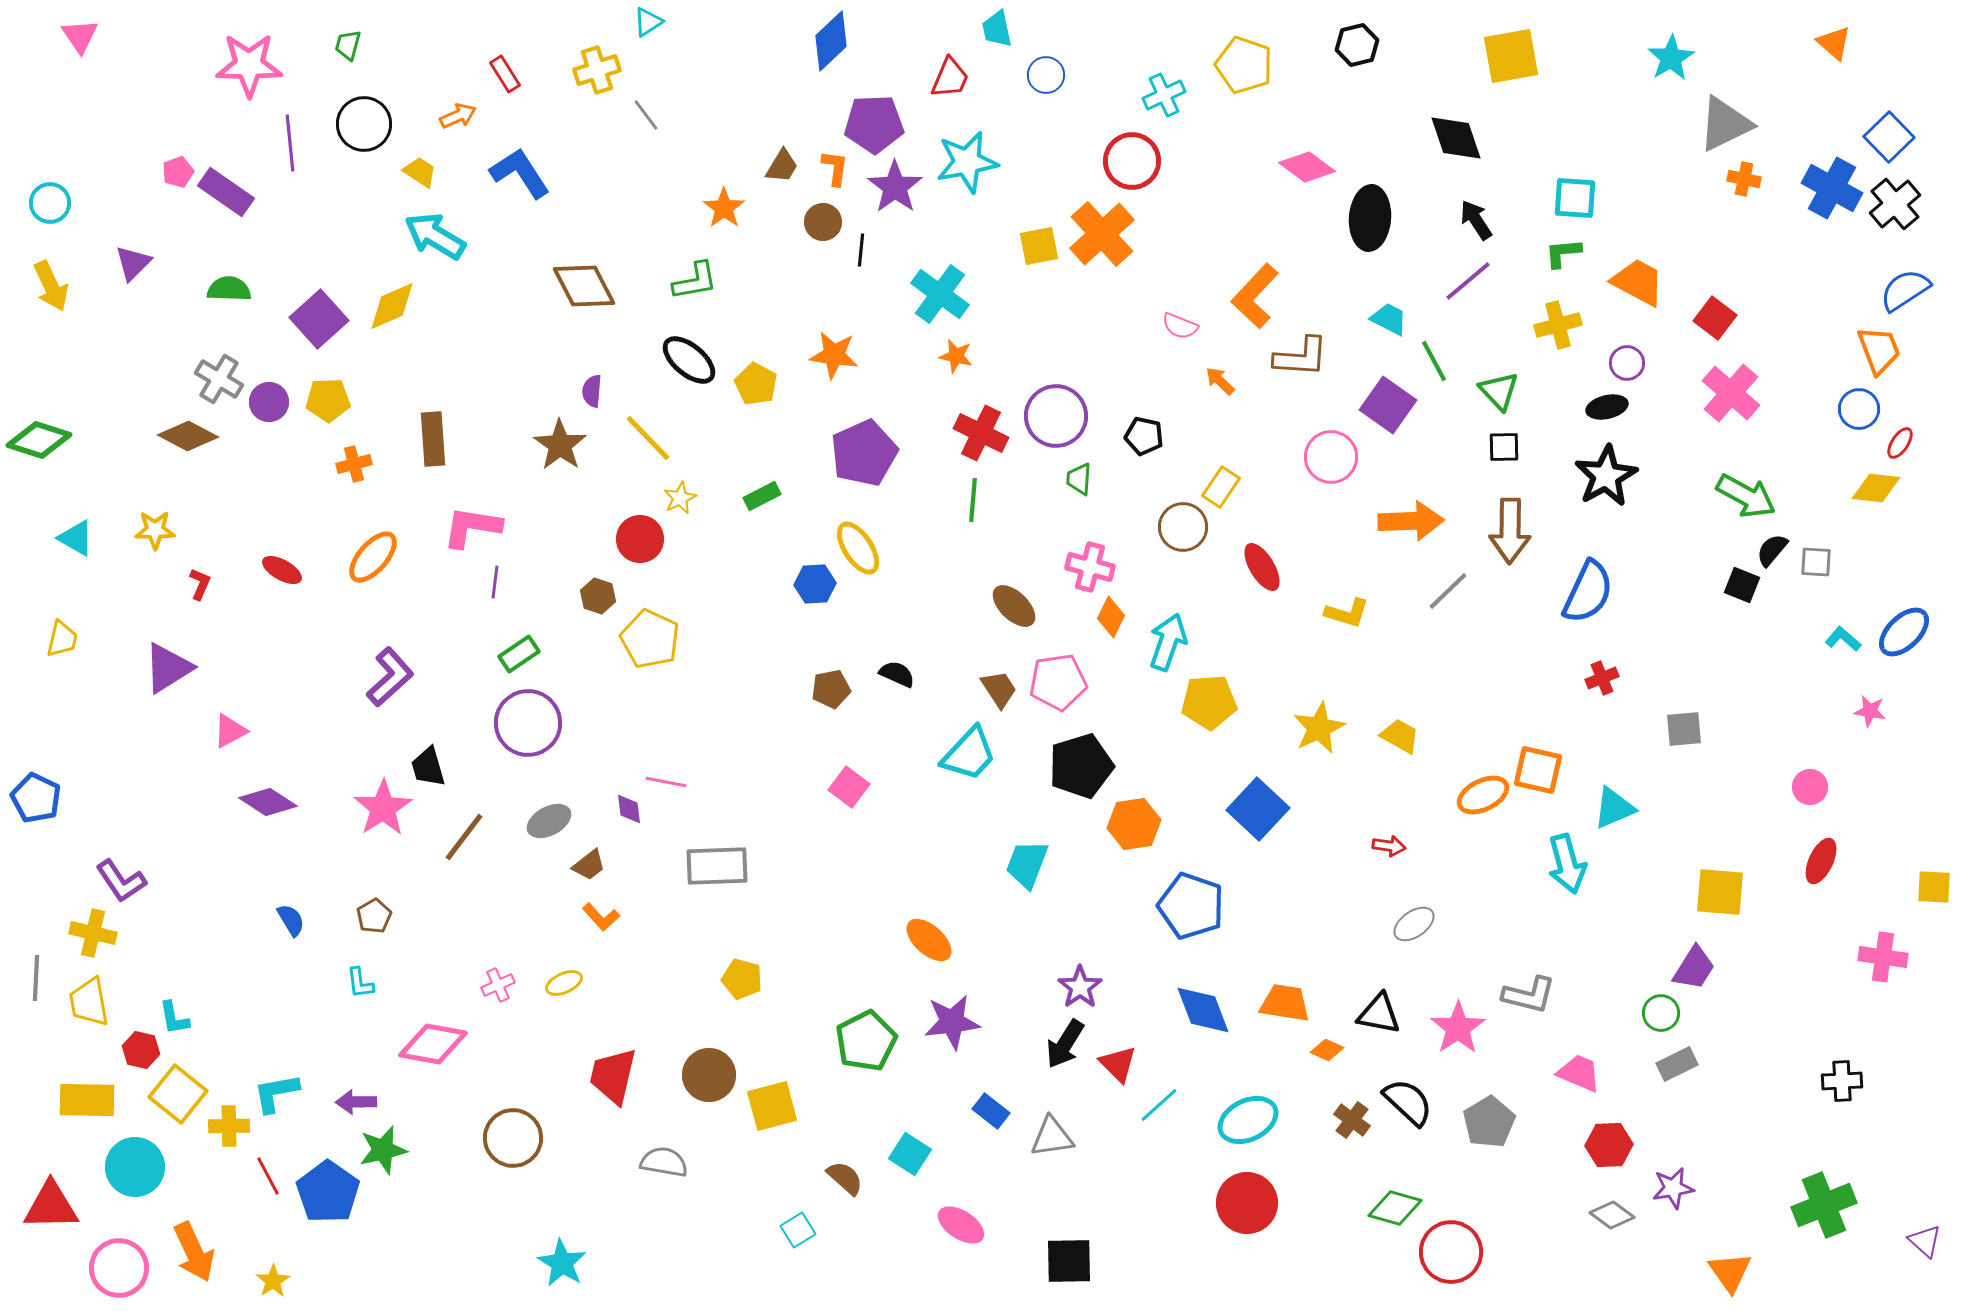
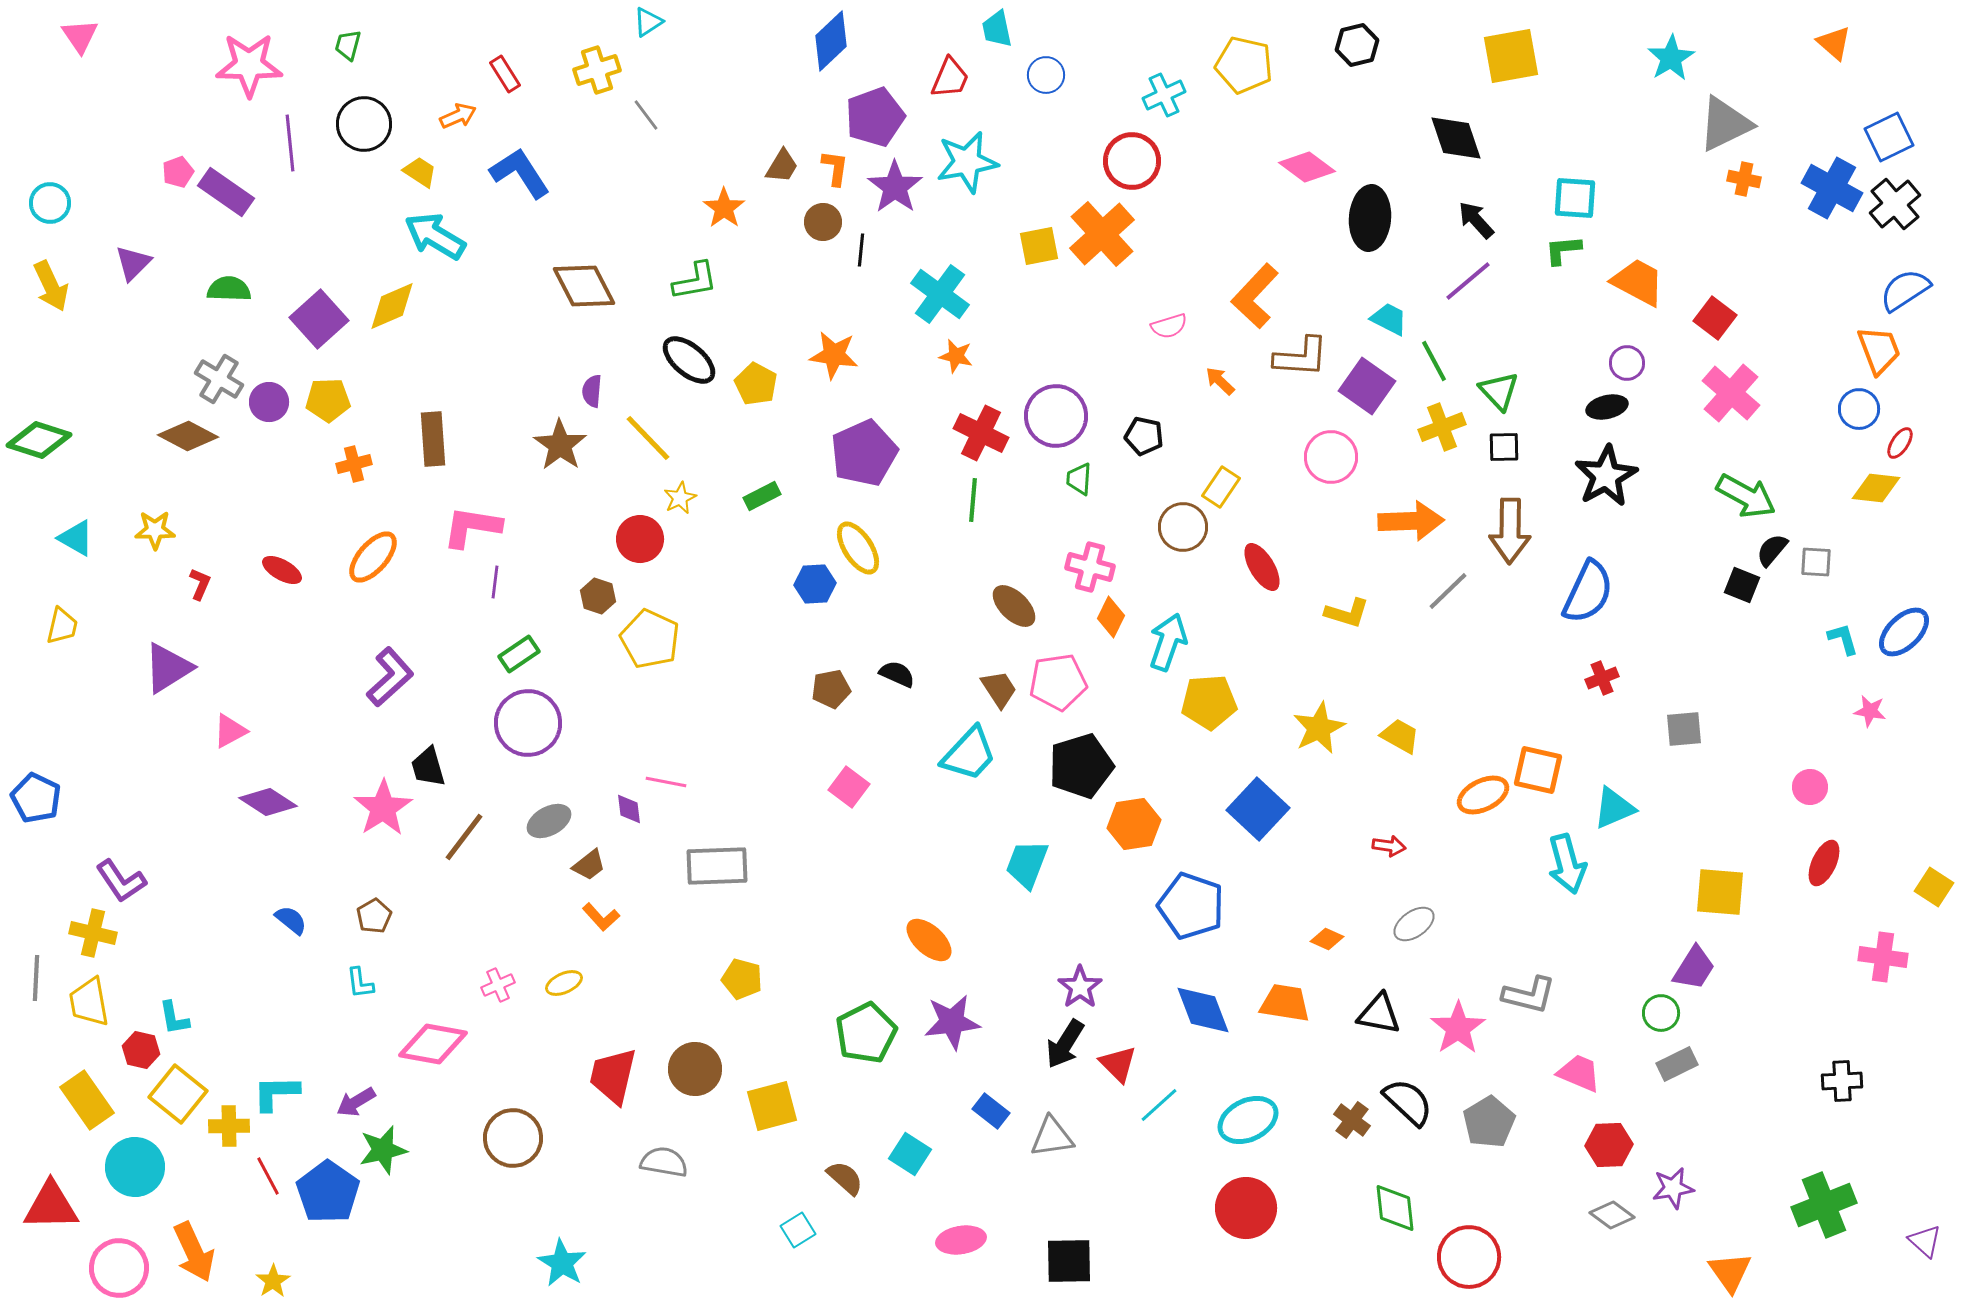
yellow pentagon at (1244, 65): rotated 6 degrees counterclockwise
purple pentagon at (874, 124): moved 1 px right, 7 px up; rotated 18 degrees counterclockwise
blue square at (1889, 137): rotated 18 degrees clockwise
black arrow at (1476, 220): rotated 9 degrees counterclockwise
green L-shape at (1563, 253): moved 3 px up
yellow cross at (1558, 325): moved 116 px left, 102 px down; rotated 6 degrees counterclockwise
pink semicircle at (1180, 326): moved 11 px left; rotated 39 degrees counterclockwise
purple square at (1388, 405): moved 21 px left, 19 px up
yellow trapezoid at (62, 639): moved 13 px up
cyan L-shape at (1843, 639): rotated 33 degrees clockwise
red ellipse at (1821, 861): moved 3 px right, 2 px down
yellow square at (1934, 887): rotated 30 degrees clockwise
blue semicircle at (291, 920): rotated 20 degrees counterclockwise
green pentagon at (866, 1041): moved 8 px up
orange diamond at (1327, 1050): moved 111 px up
brown circle at (709, 1075): moved 14 px left, 6 px up
cyan L-shape at (276, 1093): rotated 9 degrees clockwise
yellow rectangle at (87, 1100): rotated 54 degrees clockwise
purple arrow at (356, 1102): rotated 30 degrees counterclockwise
red circle at (1247, 1203): moved 1 px left, 5 px down
green diamond at (1395, 1208): rotated 68 degrees clockwise
pink ellipse at (961, 1225): moved 15 px down; rotated 42 degrees counterclockwise
red circle at (1451, 1252): moved 18 px right, 5 px down
